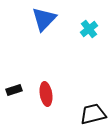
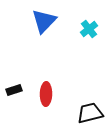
blue triangle: moved 2 px down
red ellipse: rotated 10 degrees clockwise
black trapezoid: moved 3 px left, 1 px up
